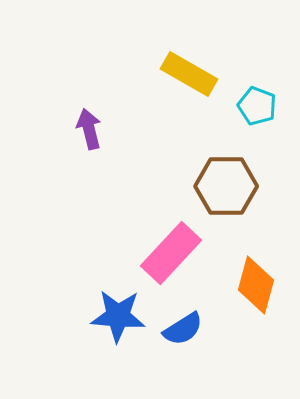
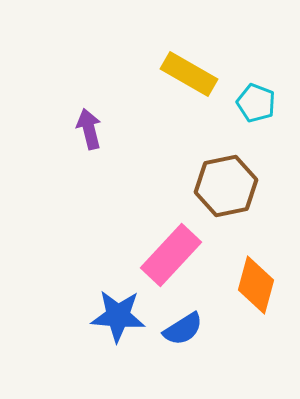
cyan pentagon: moved 1 px left, 3 px up
brown hexagon: rotated 12 degrees counterclockwise
pink rectangle: moved 2 px down
